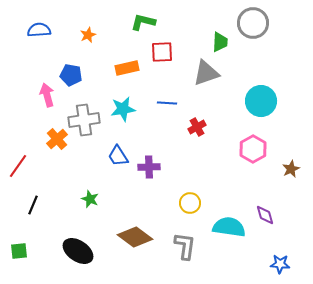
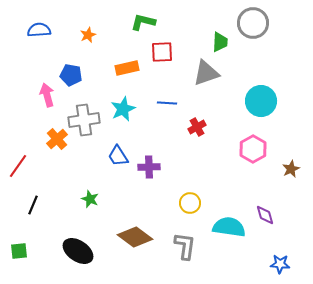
cyan star: rotated 15 degrees counterclockwise
